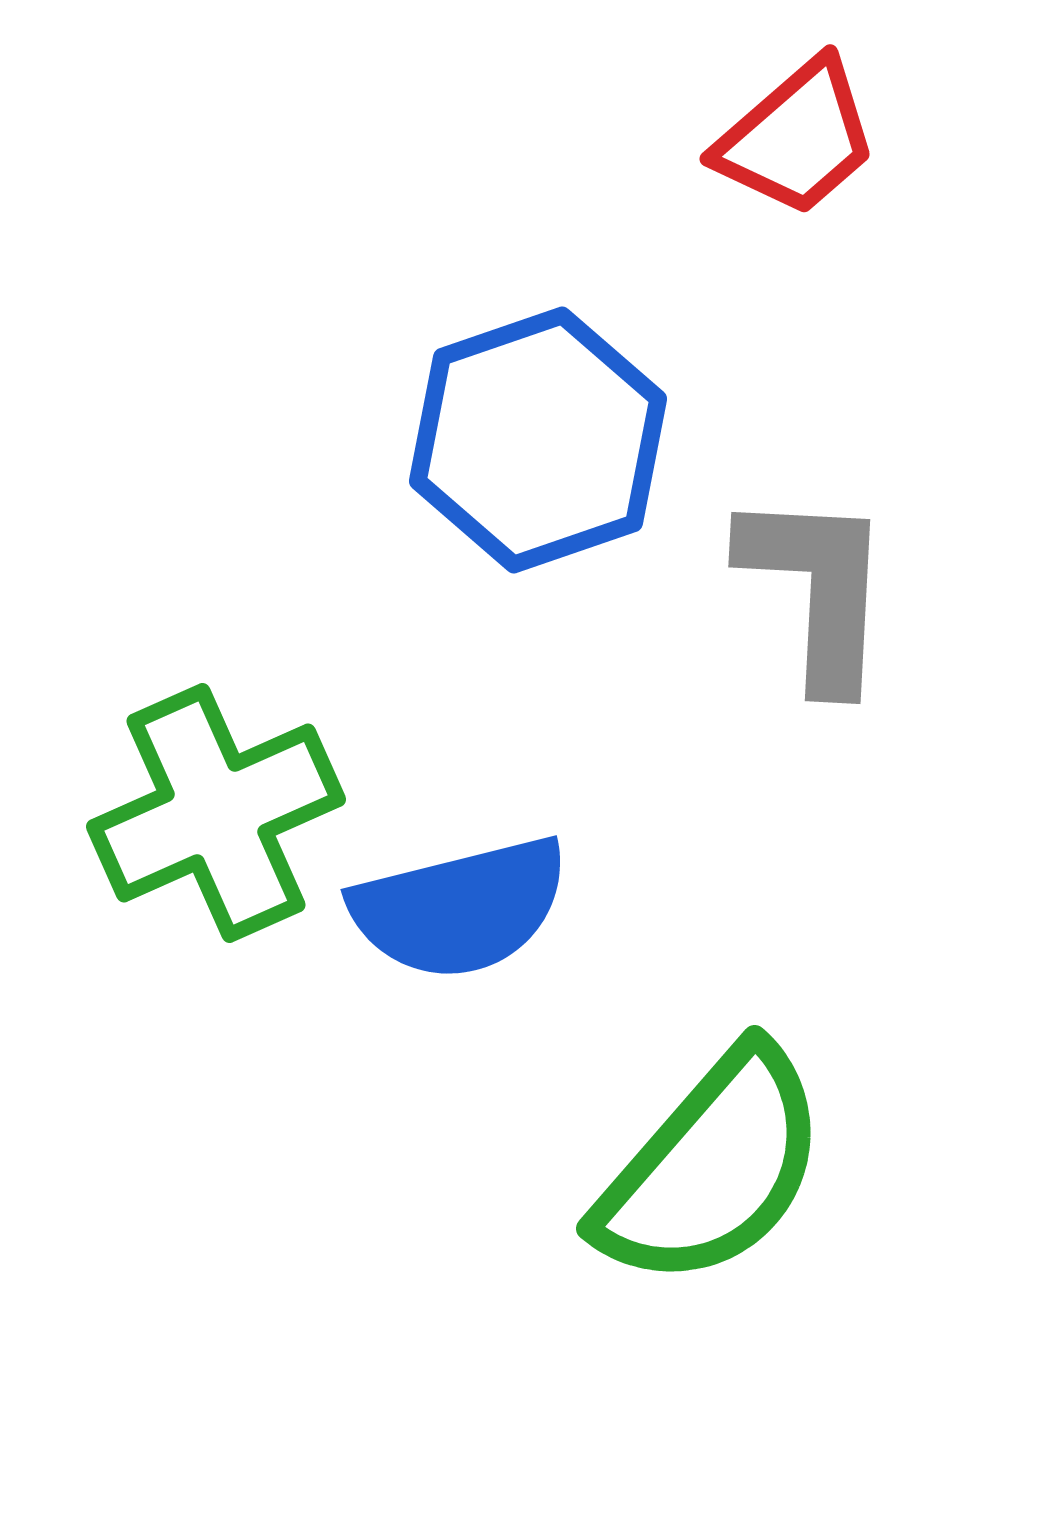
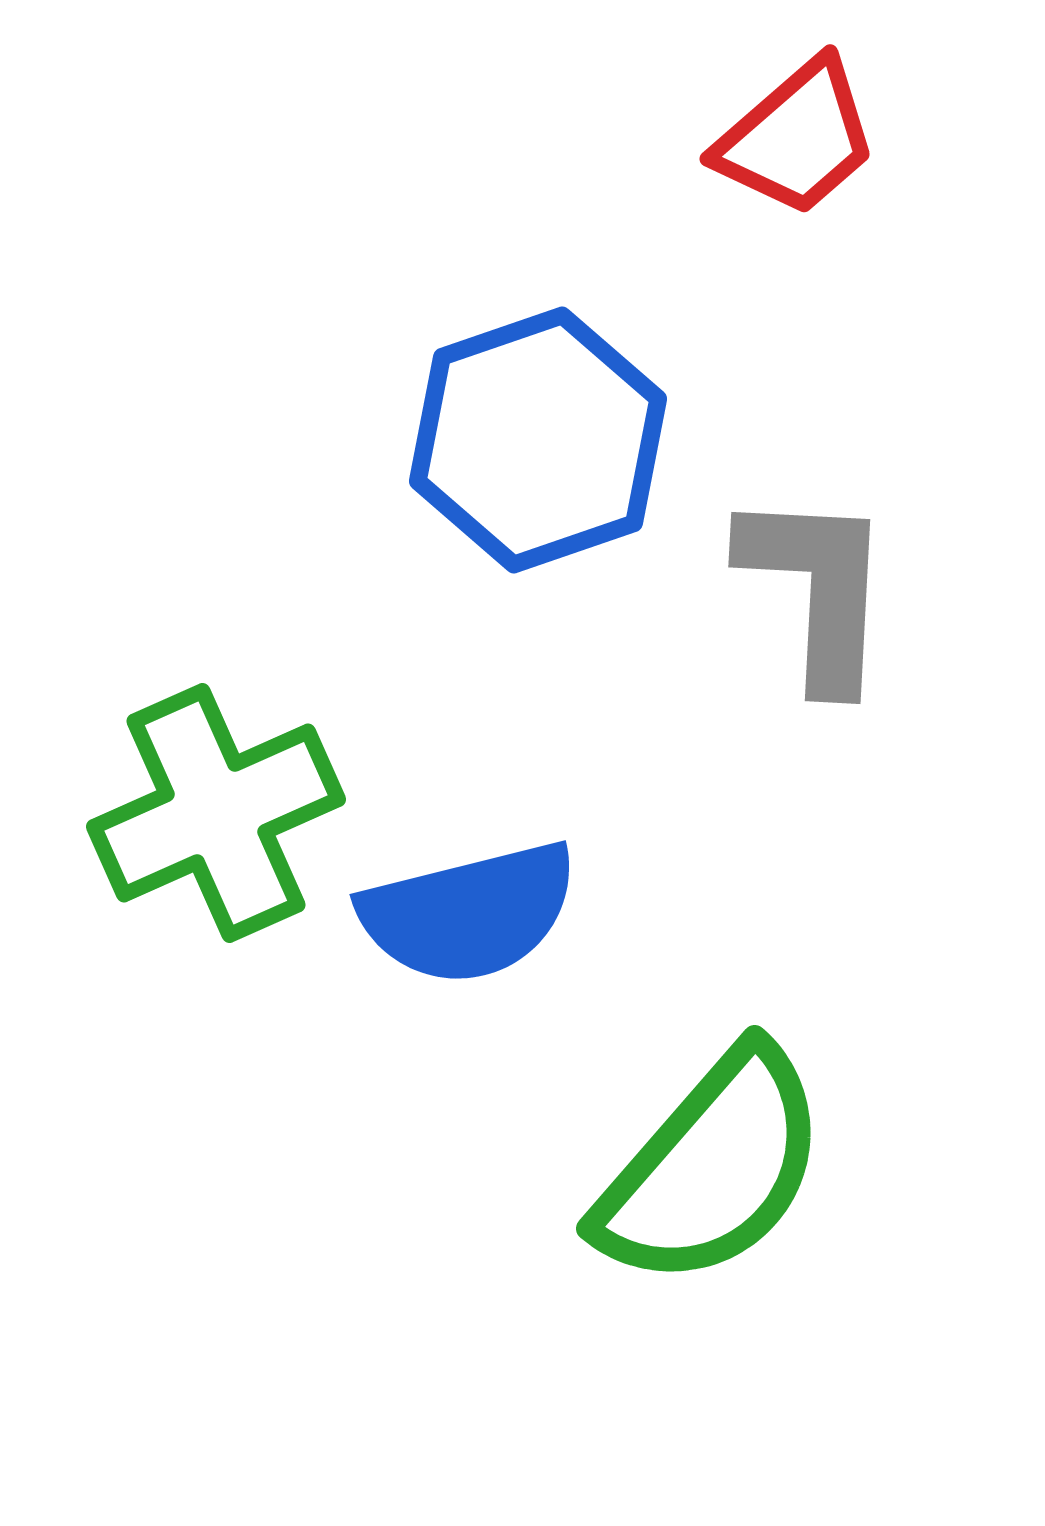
blue semicircle: moved 9 px right, 5 px down
